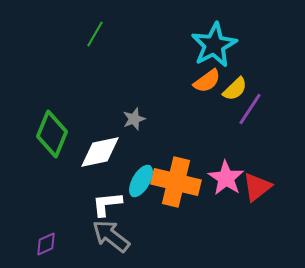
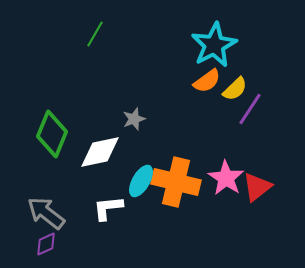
white L-shape: moved 1 px right, 4 px down
gray arrow: moved 65 px left, 23 px up
